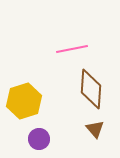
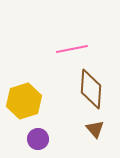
purple circle: moved 1 px left
